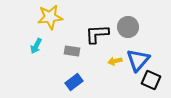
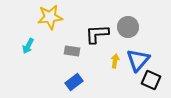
cyan arrow: moved 8 px left
yellow arrow: rotated 112 degrees clockwise
